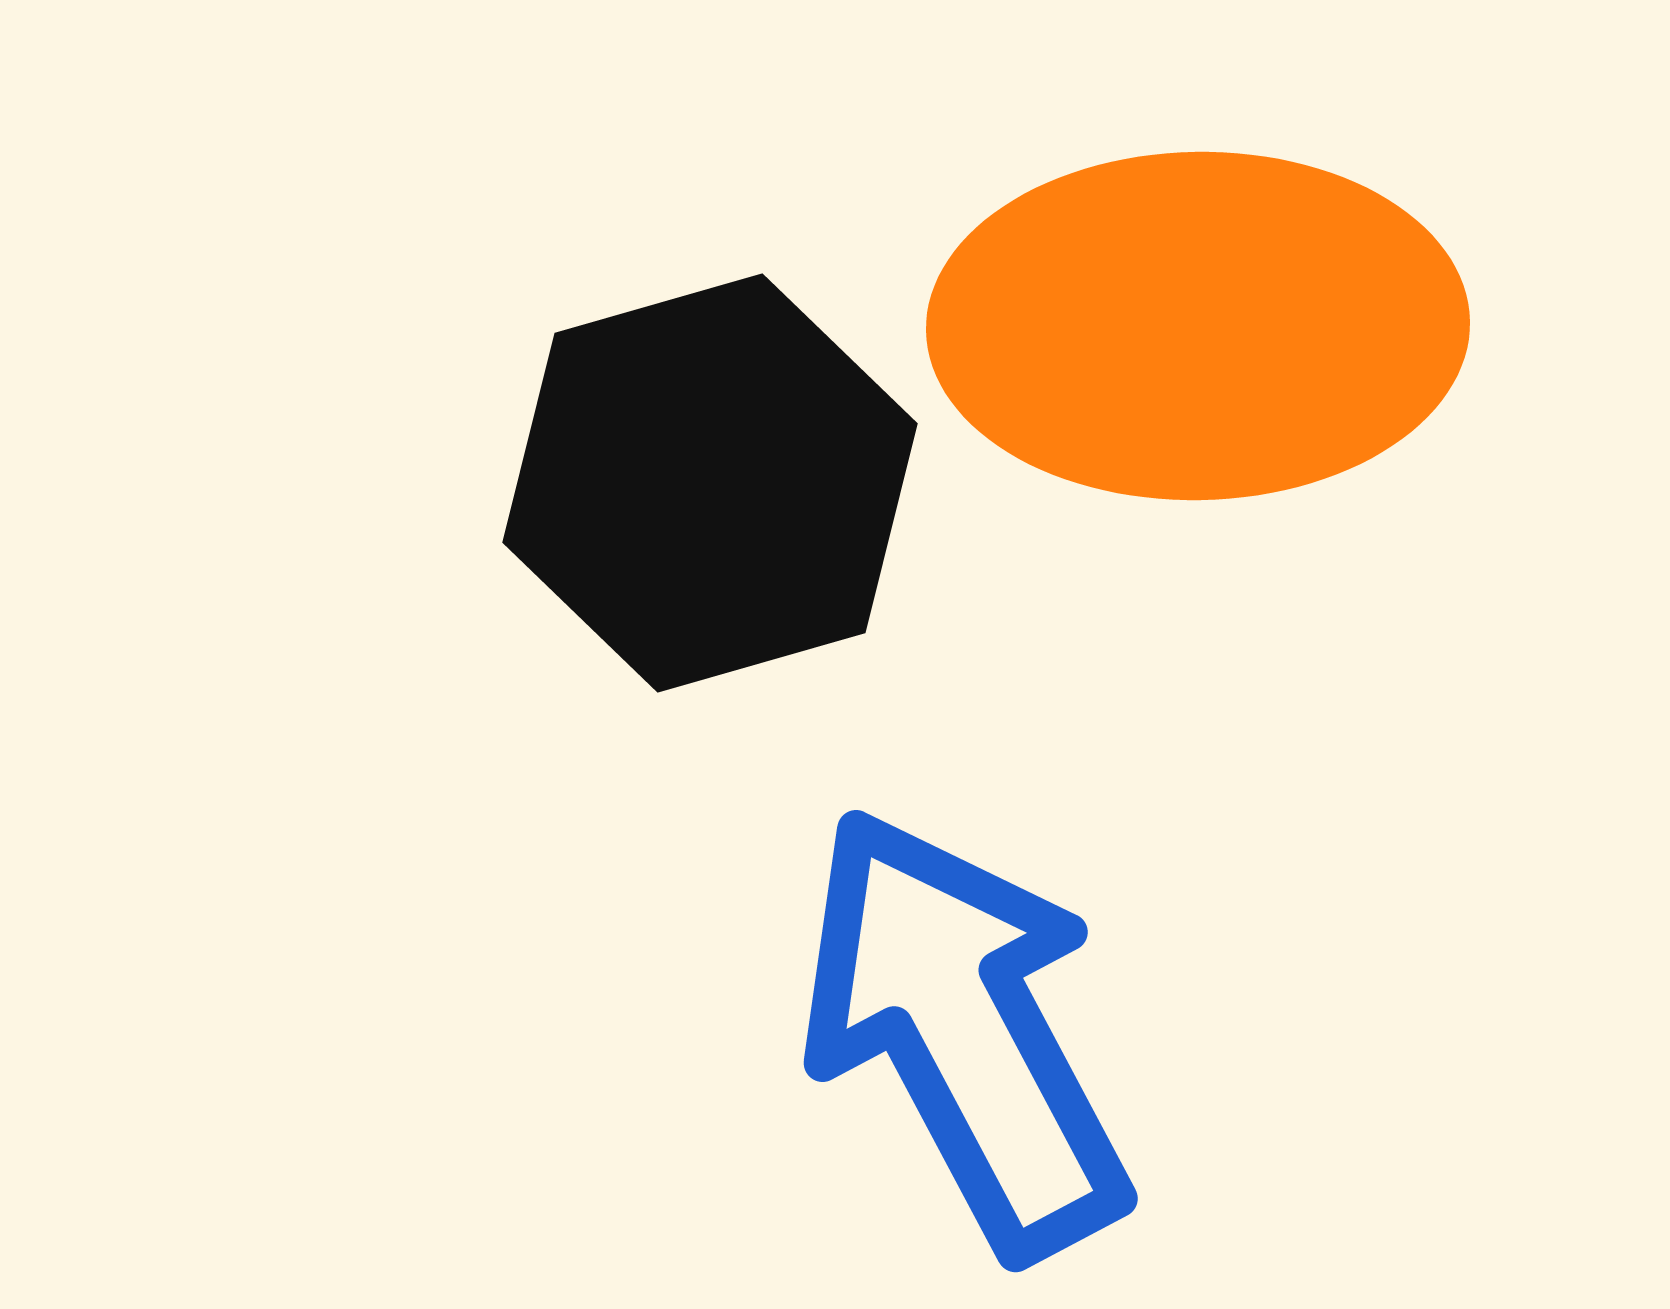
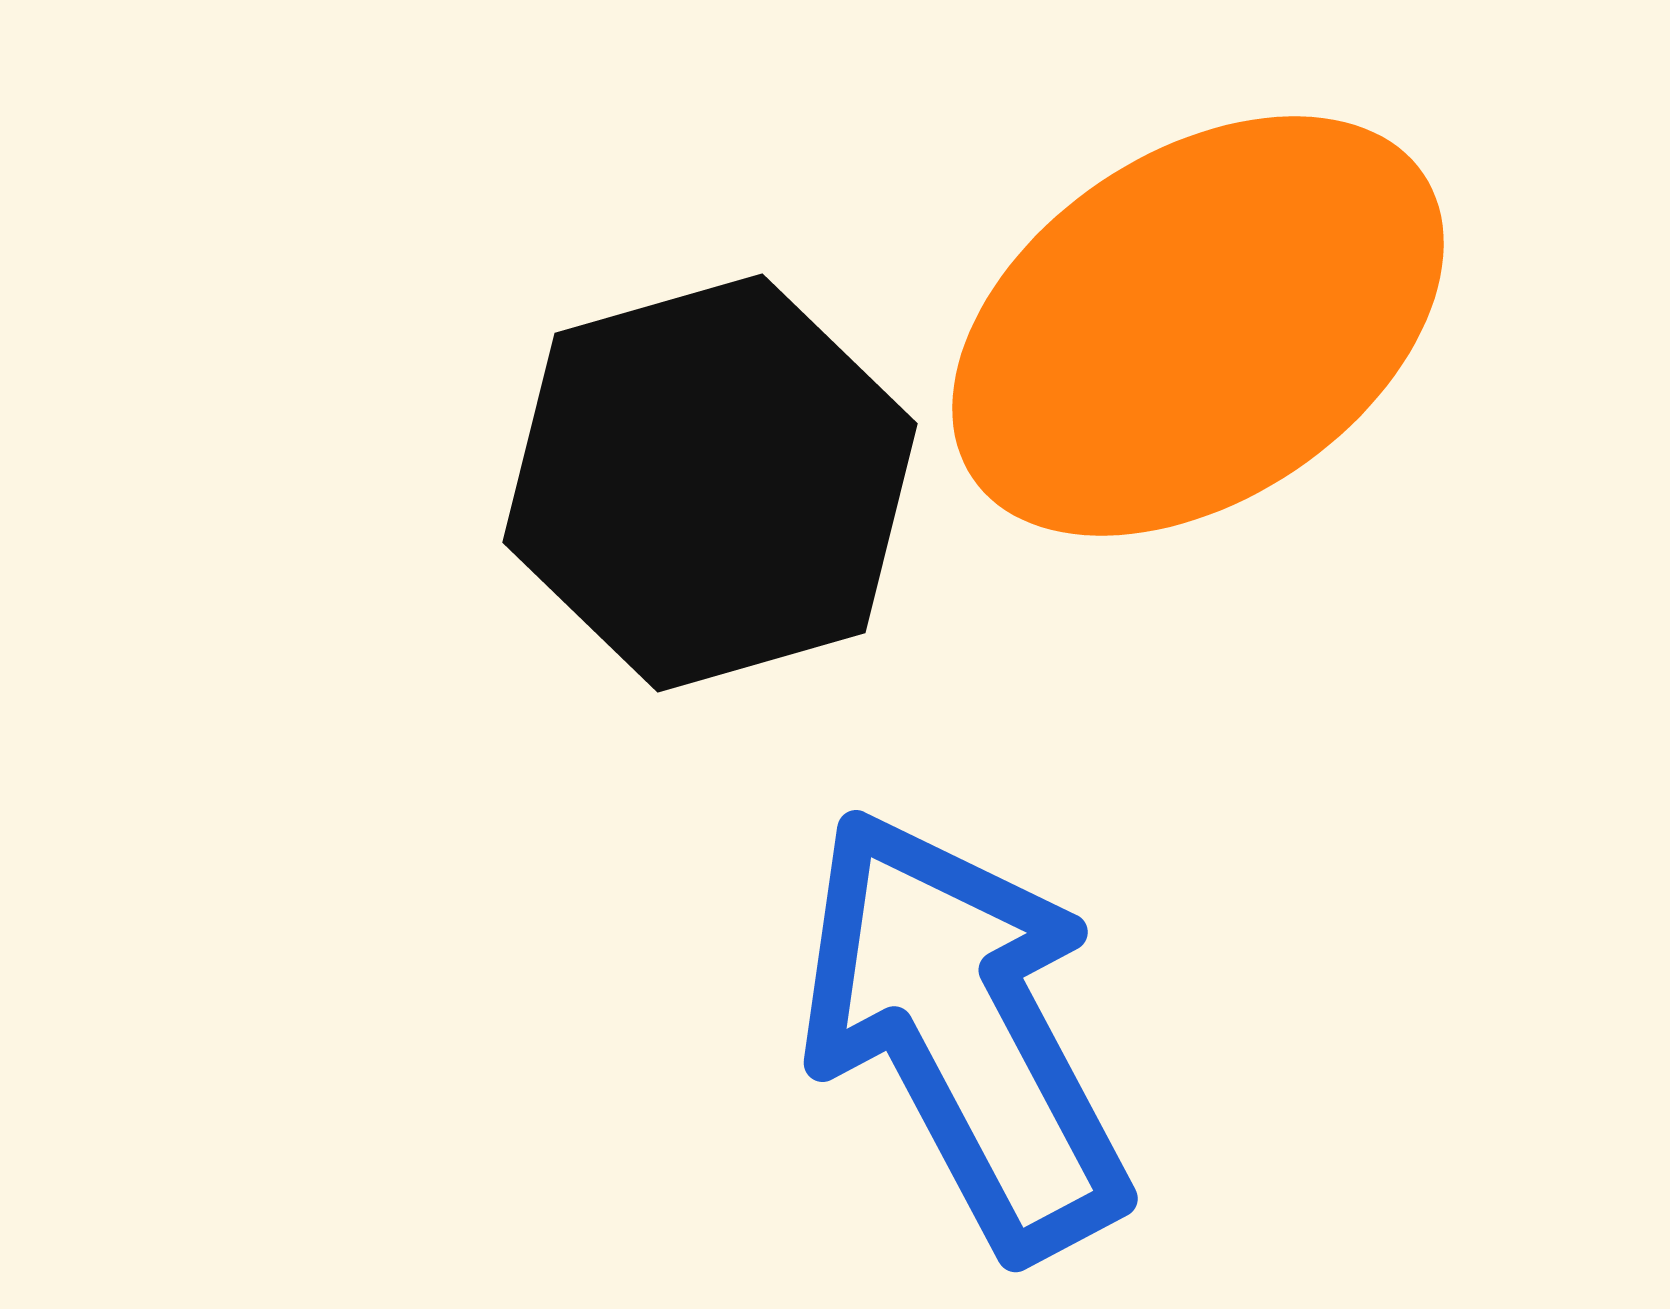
orange ellipse: rotated 33 degrees counterclockwise
